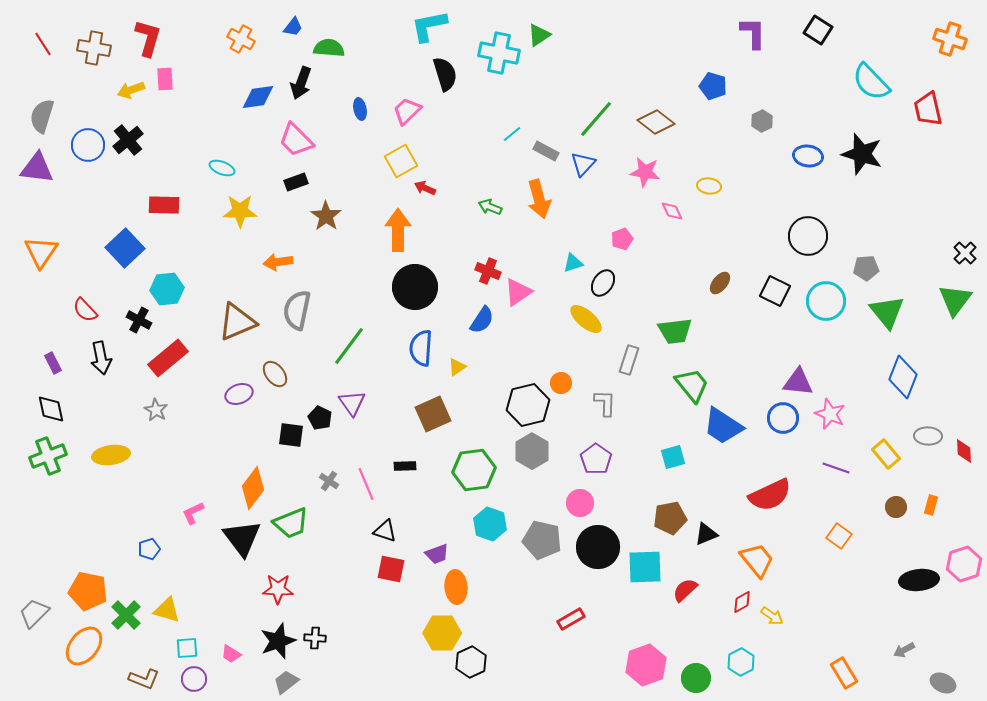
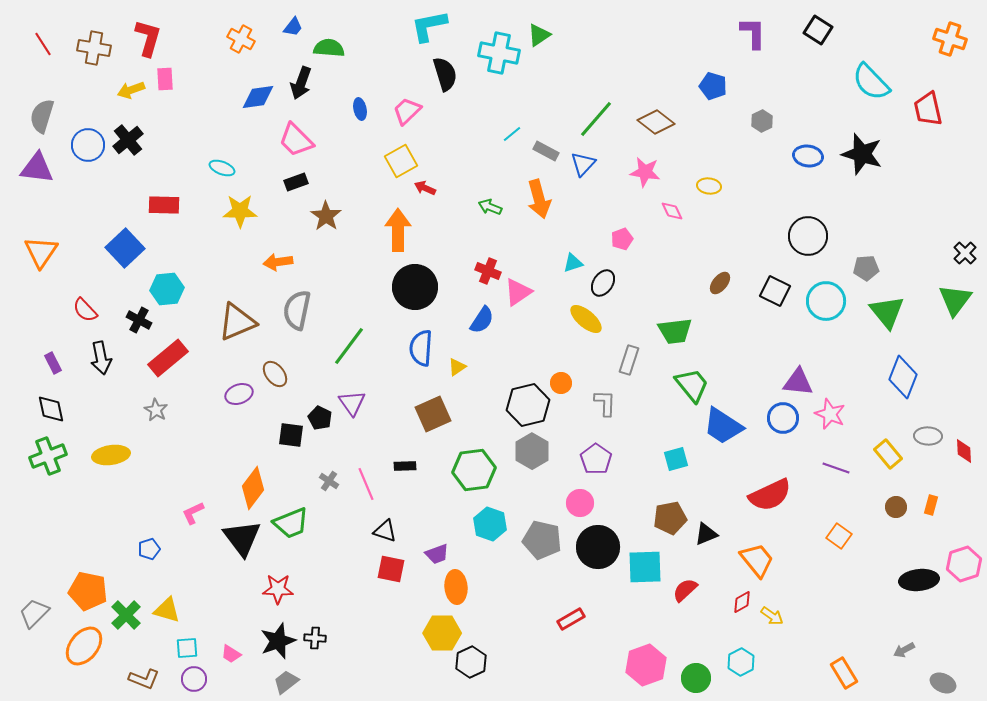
yellow rectangle at (886, 454): moved 2 px right
cyan square at (673, 457): moved 3 px right, 2 px down
